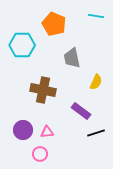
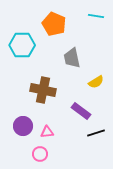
yellow semicircle: rotated 35 degrees clockwise
purple circle: moved 4 px up
